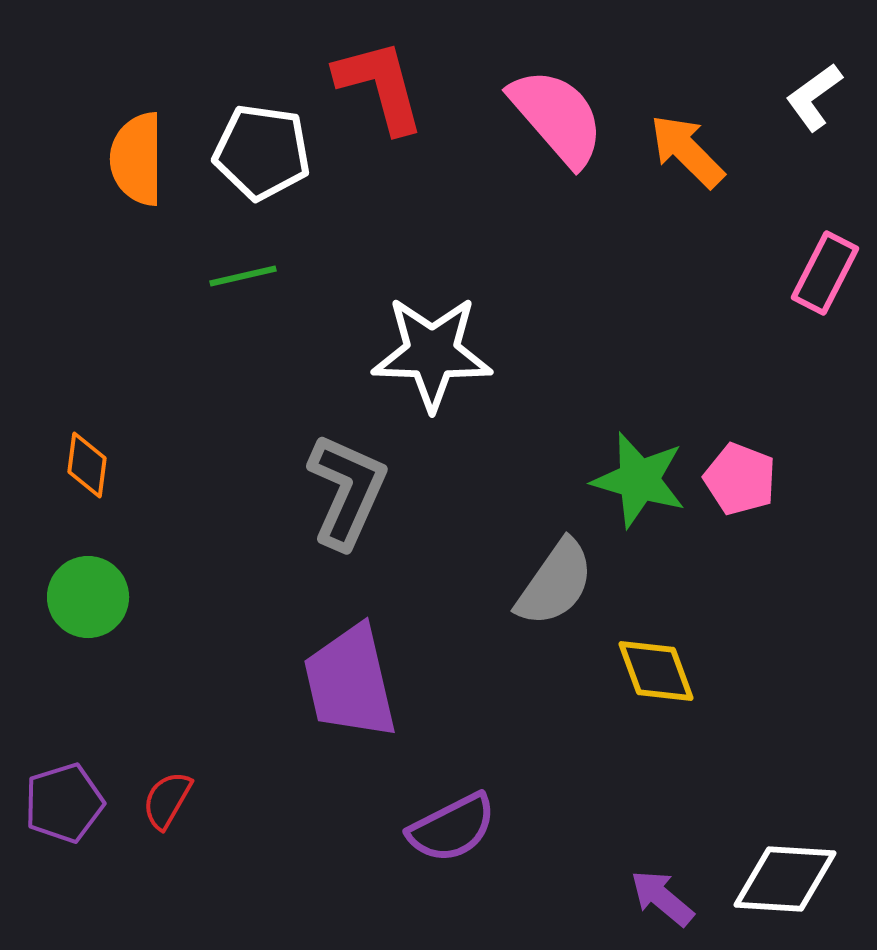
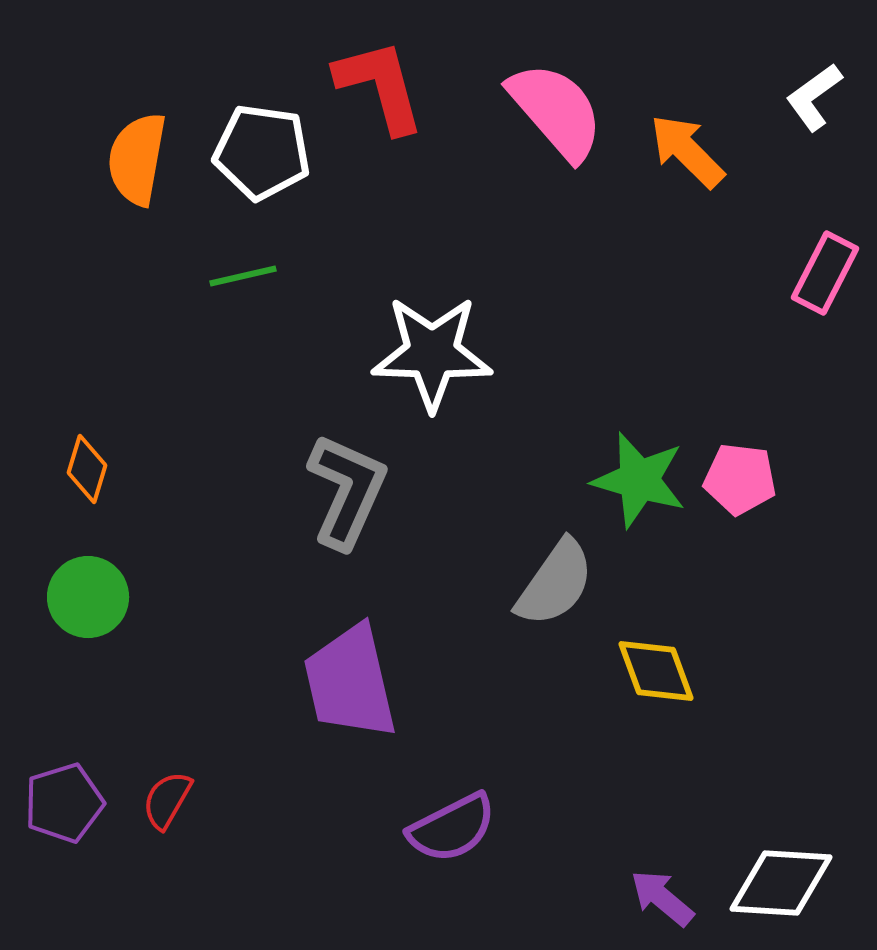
pink semicircle: moved 1 px left, 6 px up
orange semicircle: rotated 10 degrees clockwise
orange diamond: moved 4 px down; rotated 10 degrees clockwise
pink pentagon: rotated 14 degrees counterclockwise
white diamond: moved 4 px left, 4 px down
